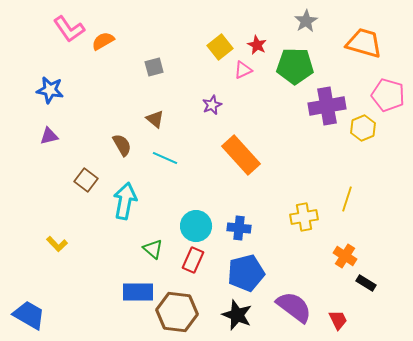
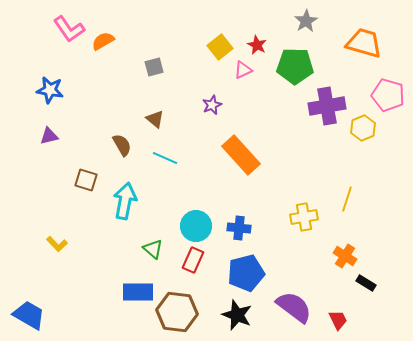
brown square: rotated 20 degrees counterclockwise
